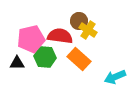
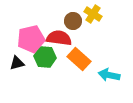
brown circle: moved 6 px left
yellow cross: moved 5 px right, 16 px up
red semicircle: moved 1 px left, 2 px down
black triangle: rotated 14 degrees counterclockwise
cyan arrow: moved 6 px left, 2 px up; rotated 35 degrees clockwise
